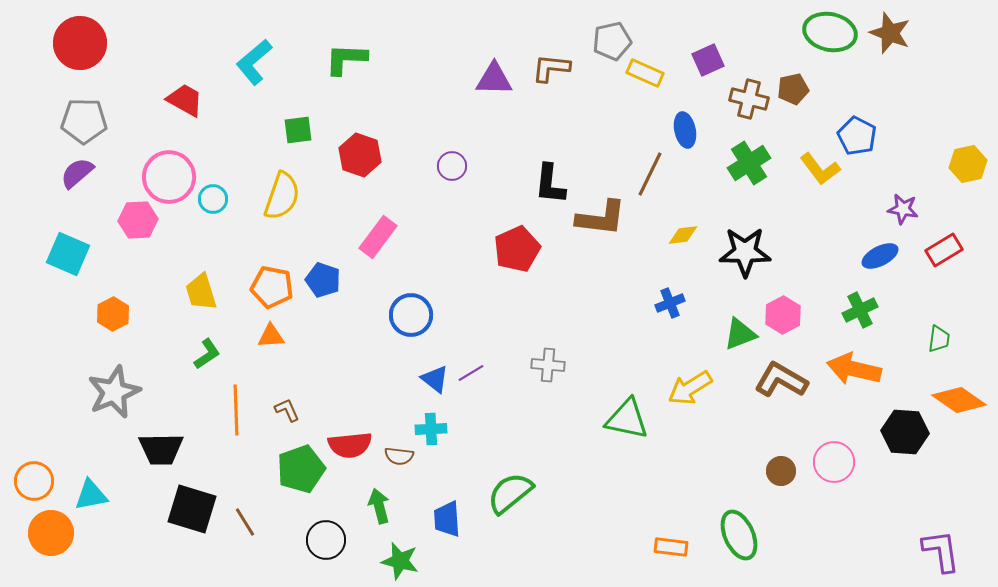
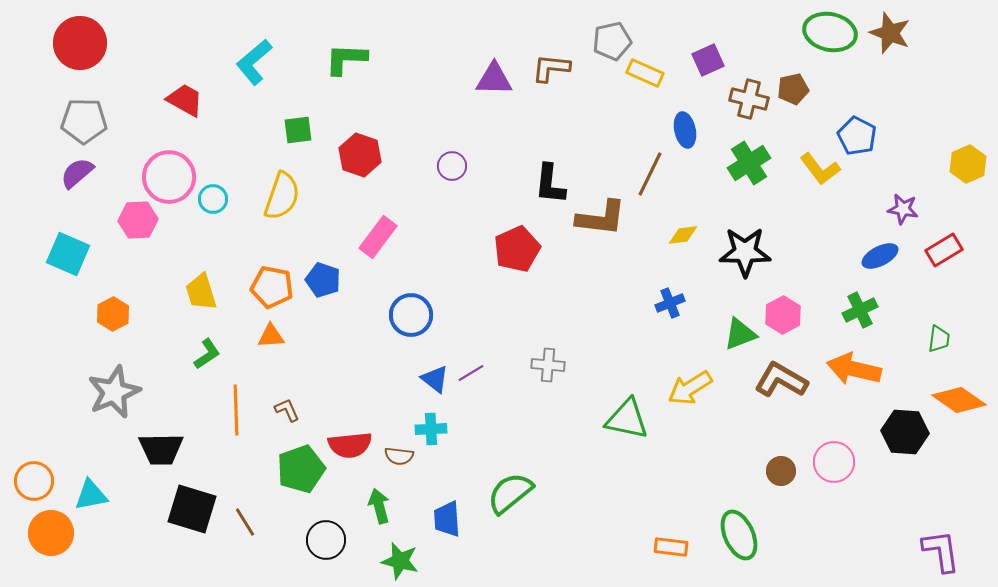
yellow hexagon at (968, 164): rotated 12 degrees counterclockwise
